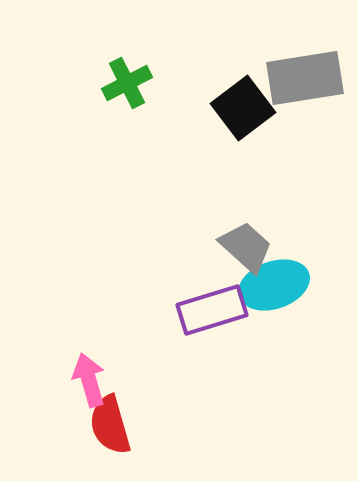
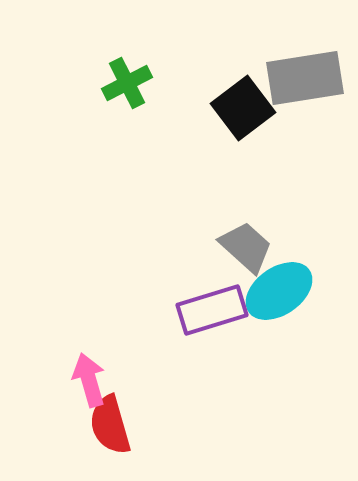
cyan ellipse: moved 5 px right, 6 px down; rotated 16 degrees counterclockwise
